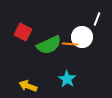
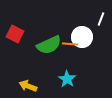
white line: moved 4 px right
red square: moved 8 px left, 2 px down
